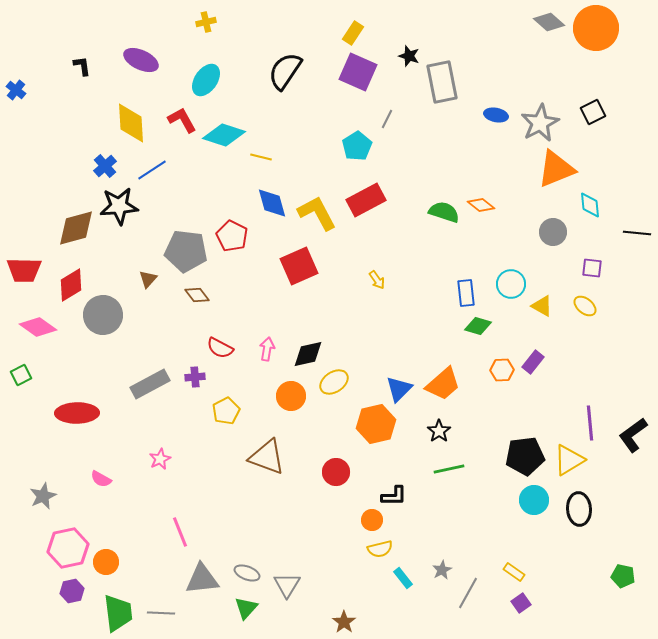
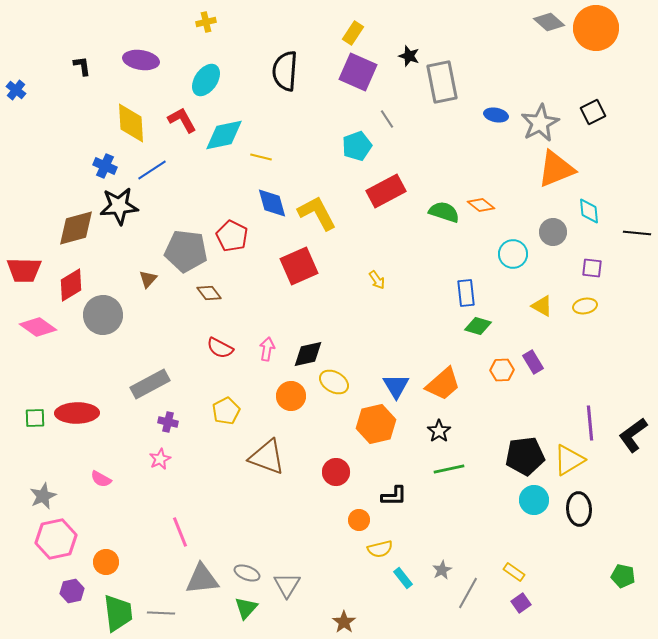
purple ellipse at (141, 60): rotated 16 degrees counterclockwise
black semicircle at (285, 71): rotated 30 degrees counterclockwise
gray line at (387, 119): rotated 60 degrees counterclockwise
cyan diamond at (224, 135): rotated 30 degrees counterclockwise
cyan pentagon at (357, 146): rotated 12 degrees clockwise
blue cross at (105, 166): rotated 25 degrees counterclockwise
red rectangle at (366, 200): moved 20 px right, 9 px up
cyan diamond at (590, 205): moved 1 px left, 6 px down
cyan circle at (511, 284): moved 2 px right, 30 px up
brown diamond at (197, 295): moved 12 px right, 2 px up
yellow ellipse at (585, 306): rotated 50 degrees counterclockwise
purple rectangle at (533, 362): rotated 70 degrees counterclockwise
green square at (21, 375): moved 14 px right, 43 px down; rotated 25 degrees clockwise
purple cross at (195, 377): moved 27 px left, 45 px down; rotated 18 degrees clockwise
yellow ellipse at (334, 382): rotated 64 degrees clockwise
blue triangle at (399, 389): moved 3 px left, 3 px up; rotated 16 degrees counterclockwise
orange circle at (372, 520): moved 13 px left
pink hexagon at (68, 548): moved 12 px left, 9 px up
